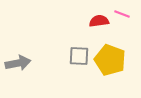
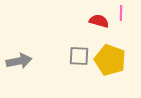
pink line: moved 1 px left, 1 px up; rotated 70 degrees clockwise
red semicircle: rotated 24 degrees clockwise
gray arrow: moved 1 px right, 2 px up
